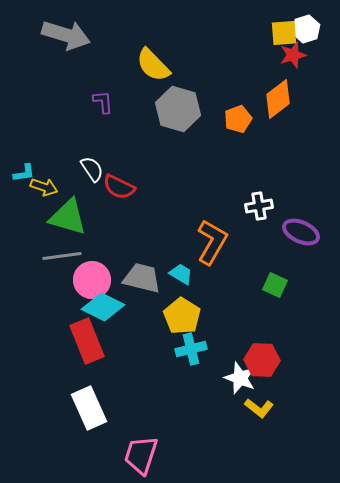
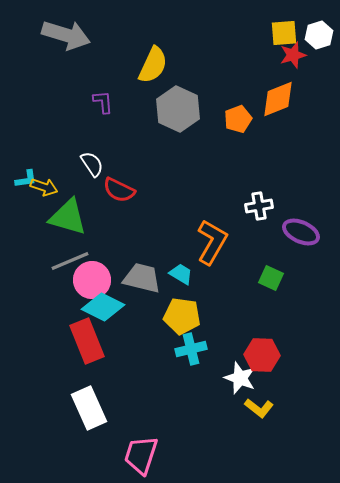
white hexagon: moved 13 px right, 6 px down
yellow semicircle: rotated 111 degrees counterclockwise
orange diamond: rotated 15 degrees clockwise
gray hexagon: rotated 9 degrees clockwise
white semicircle: moved 5 px up
cyan L-shape: moved 2 px right, 6 px down
red semicircle: moved 3 px down
gray line: moved 8 px right, 5 px down; rotated 15 degrees counterclockwise
green square: moved 4 px left, 7 px up
yellow pentagon: rotated 24 degrees counterclockwise
red hexagon: moved 5 px up
